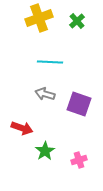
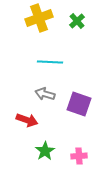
red arrow: moved 5 px right, 8 px up
pink cross: moved 4 px up; rotated 14 degrees clockwise
